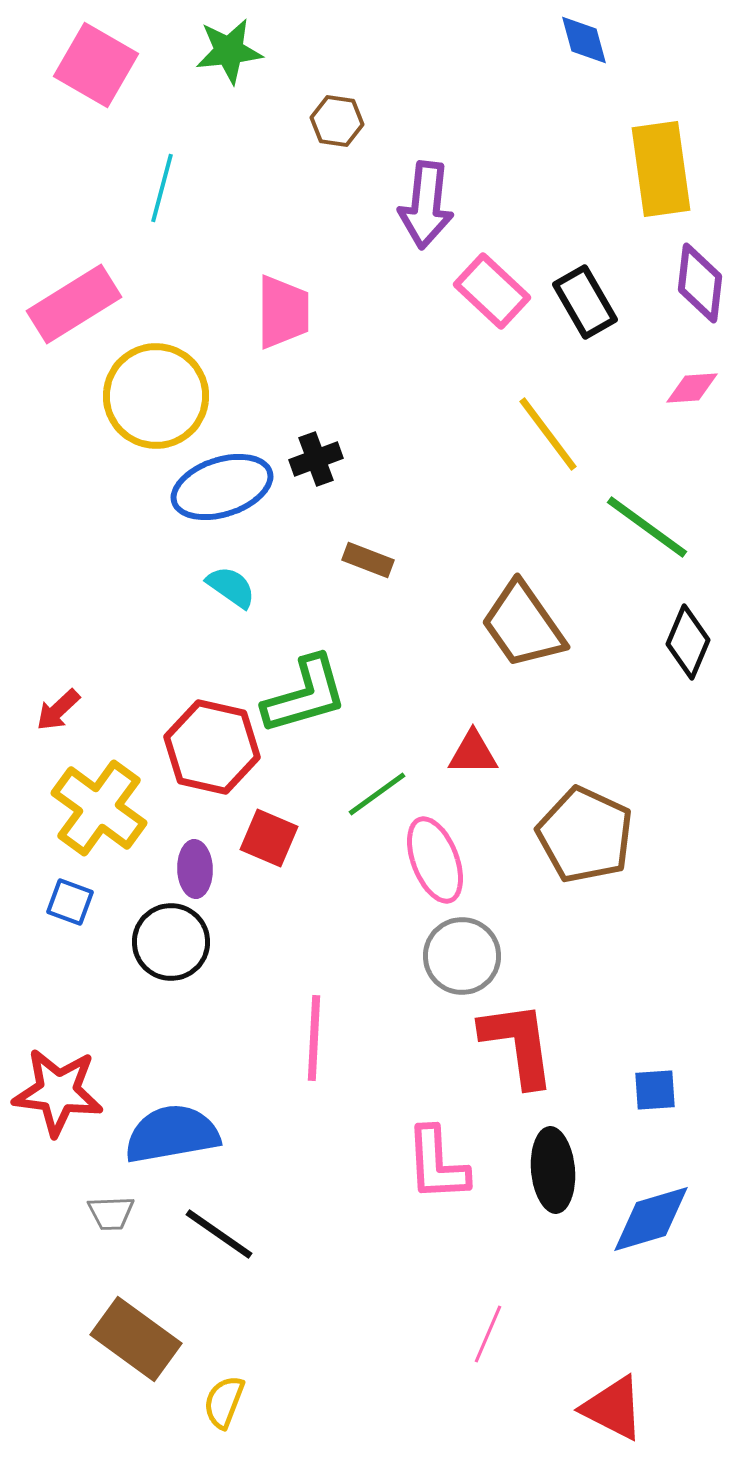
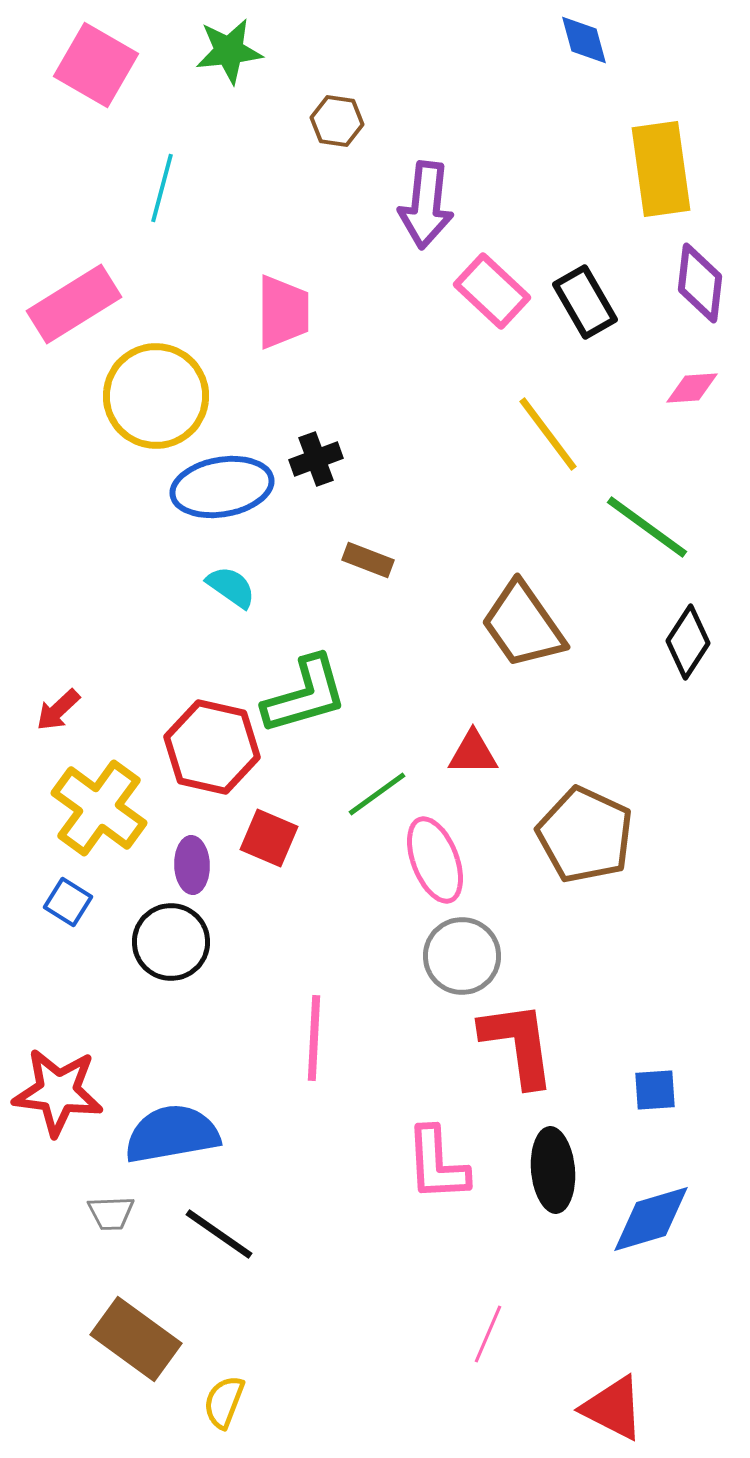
blue ellipse at (222, 487): rotated 8 degrees clockwise
black diamond at (688, 642): rotated 10 degrees clockwise
purple ellipse at (195, 869): moved 3 px left, 4 px up
blue square at (70, 902): moved 2 px left; rotated 12 degrees clockwise
